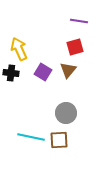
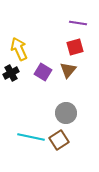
purple line: moved 1 px left, 2 px down
black cross: rotated 35 degrees counterclockwise
brown square: rotated 30 degrees counterclockwise
